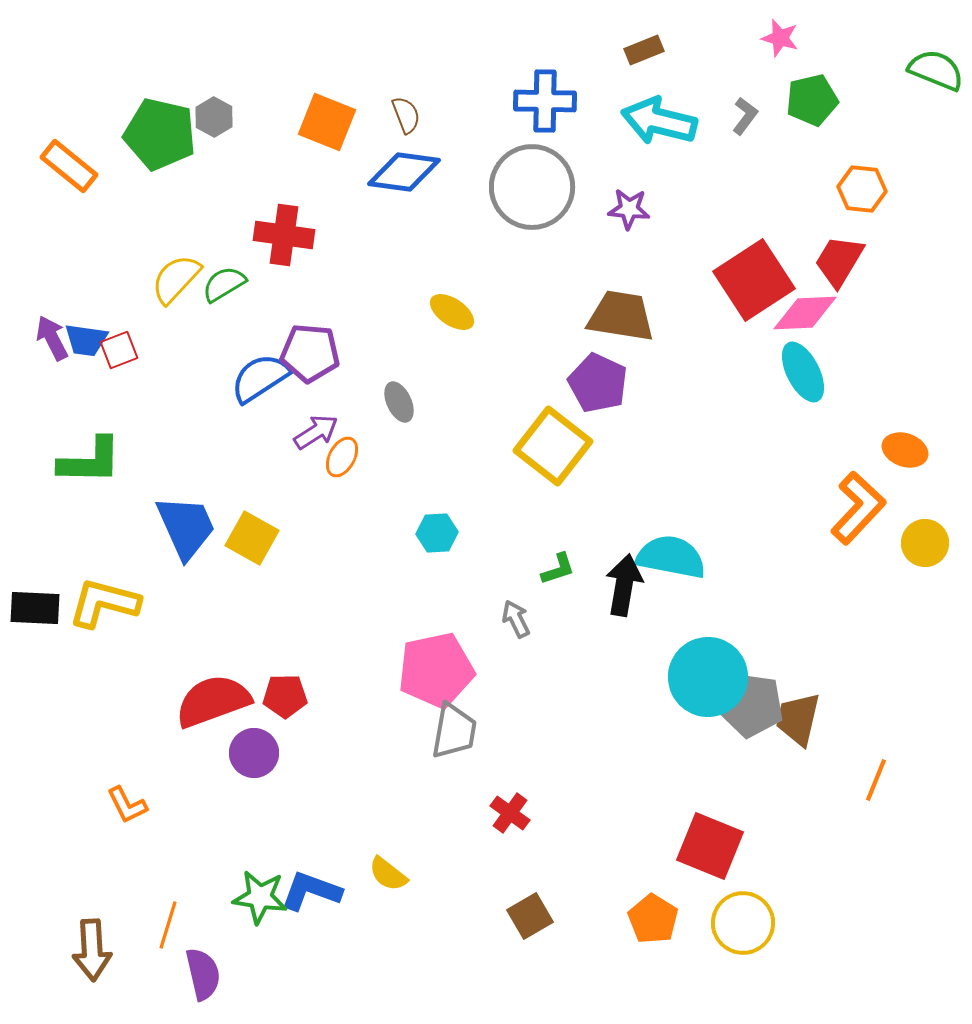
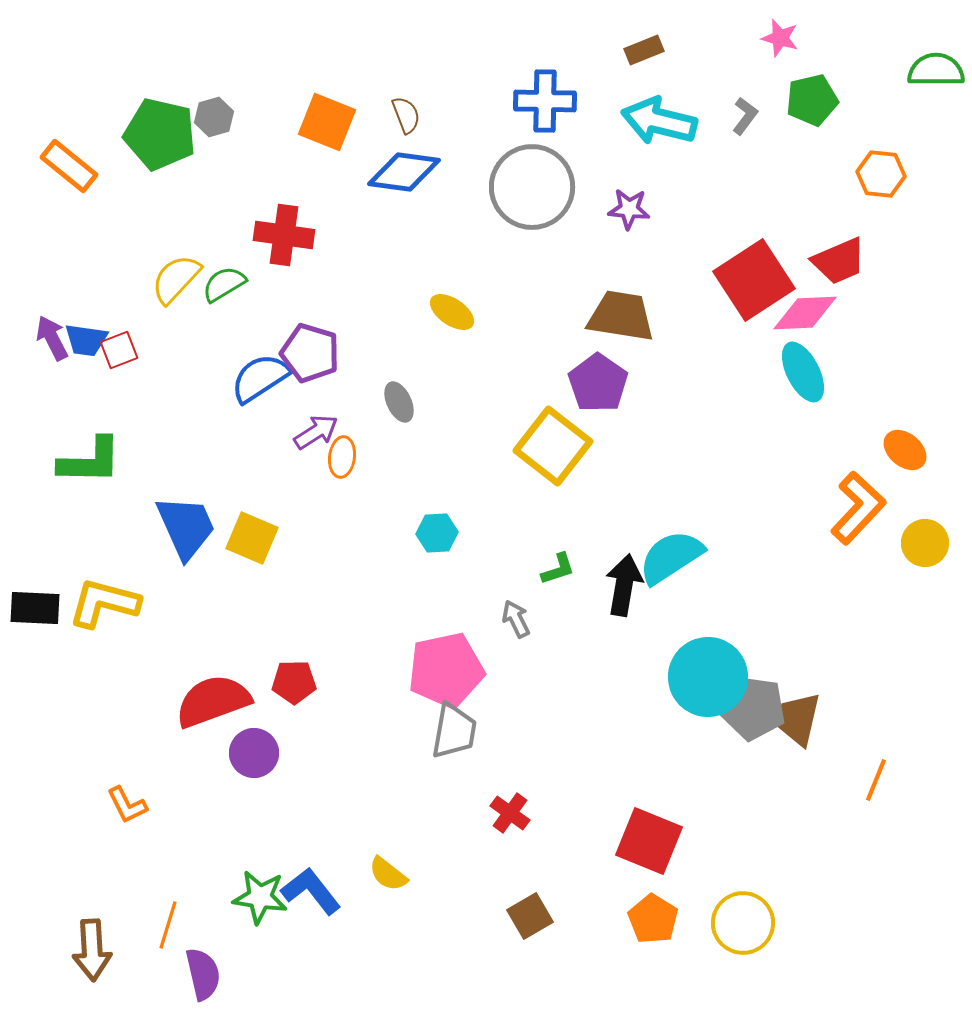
green semicircle at (936, 70): rotated 22 degrees counterclockwise
gray hexagon at (214, 117): rotated 15 degrees clockwise
orange hexagon at (862, 189): moved 19 px right, 15 px up
red trapezoid at (839, 261): rotated 144 degrees counterclockwise
purple pentagon at (310, 353): rotated 12 degrees clockwise
purple pentagon at (598, 383): rotated 10 degrees clockwise
orange ellipse at (905, 450): rotated 21 degrees clockwise
orange ellipse at (342, 457): rotated 21 degrees counterclockwise
yellow square at (252, 538): rotated 6 degrees counterclockwise
cyan semicircle at (671, 557): rotated 44 degrees counterclockwise
pink pentagon at (436, 670): moved 10 px right
red pentagon at (285, 696): moved 9 px right, 14 px up
gray pentagon at (751, 705): moved 2 px right, 3 px down
red square at (710, 846): moved 61 px left, 5 px up
blue L-shape at (311, 891): rotated 32 degrees clockwise
